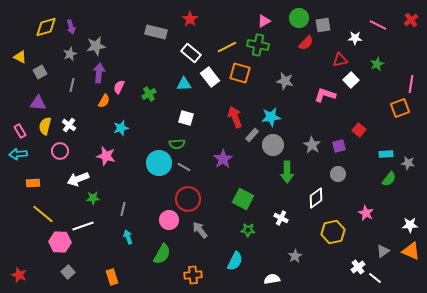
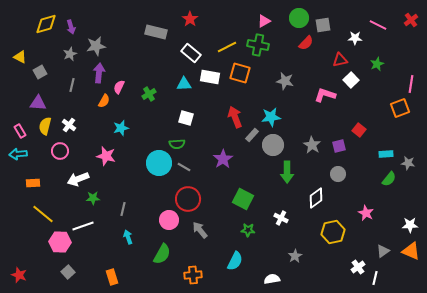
yellow diamond at (46, 27): moved 3 px up
white rectangle at (210, 77): rotated 42 degrees counterclockwise
white line at (375, 278): rotated 64 degrees clockwise
